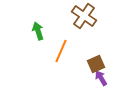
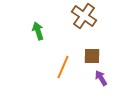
orange line: moved 2 px right, 16 px down
brown square: moved 4 px left, 8 px up; rotated 24 degrees clockwise
